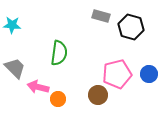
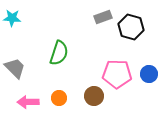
gray rectangle: moved 2 px right, 1 px down; rotated 36 degrees counterclockwise
cyan star: moved 7 px up
green semicircle: rotated 10 degrees clockwise
pink pentagon: rotated 16 degrees clockwise
pink arrow: moved 10 px left, 15 px down; rotated 15 degrees counterclockwise
brown circle: moved 4 px left, 1 px down
orange circle: moved 1 px right, 1 px up
